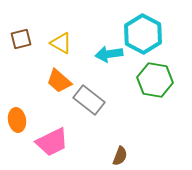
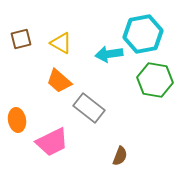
cyan hexagon: rotated 21 degrees clockwise
gray rectangle: moved 8 px down
